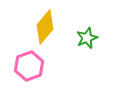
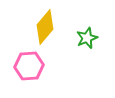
pink hexagon: rotated 16 degrees clockwise
